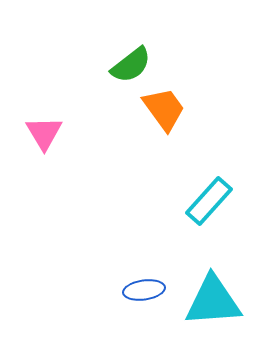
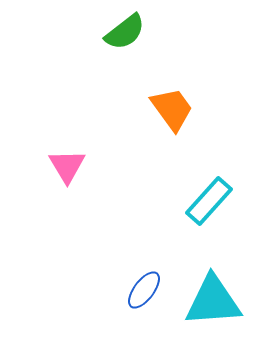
green semicircle: moved 6 px left, 33 px up
orange trapezoid: moved 8 px right
pink triangle: moved 23 px right, 33 px down
blue ellipse: rotated 45 degrees counterclockwise
